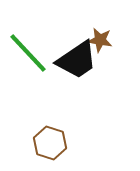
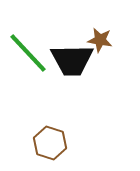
black trapezoid: moved 5 px left; rotated 33 degrees clockwise
